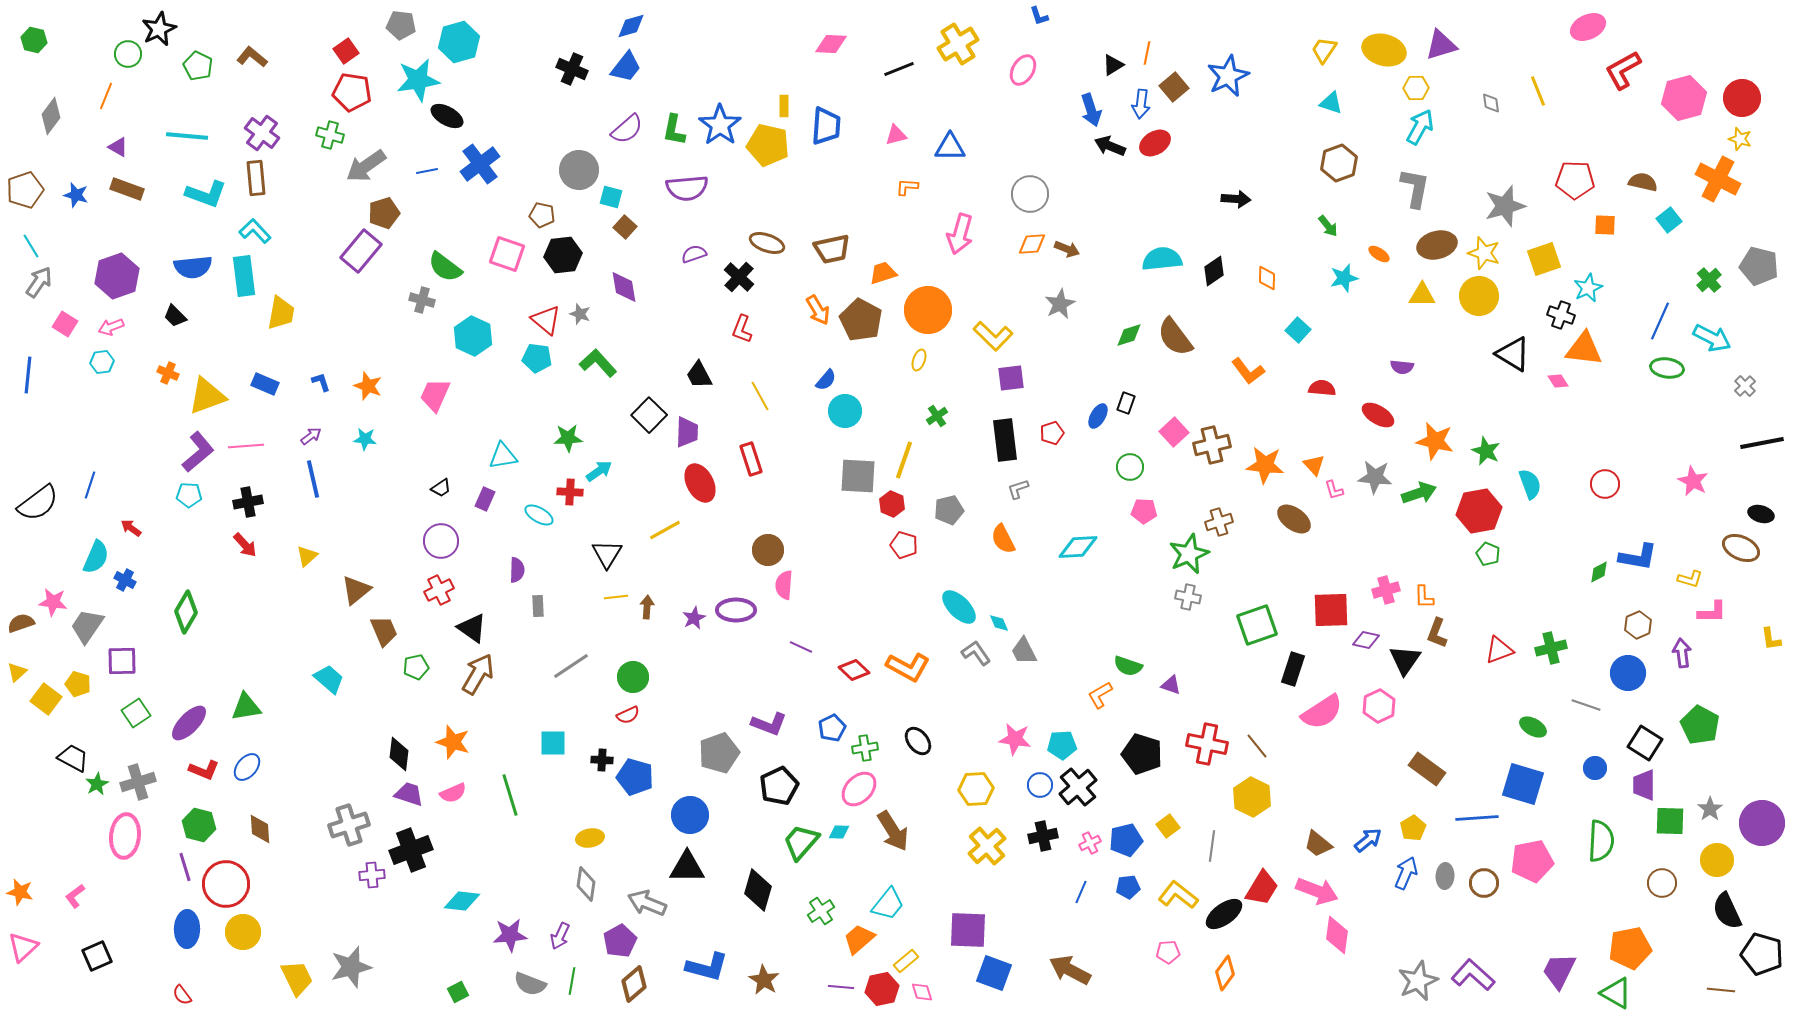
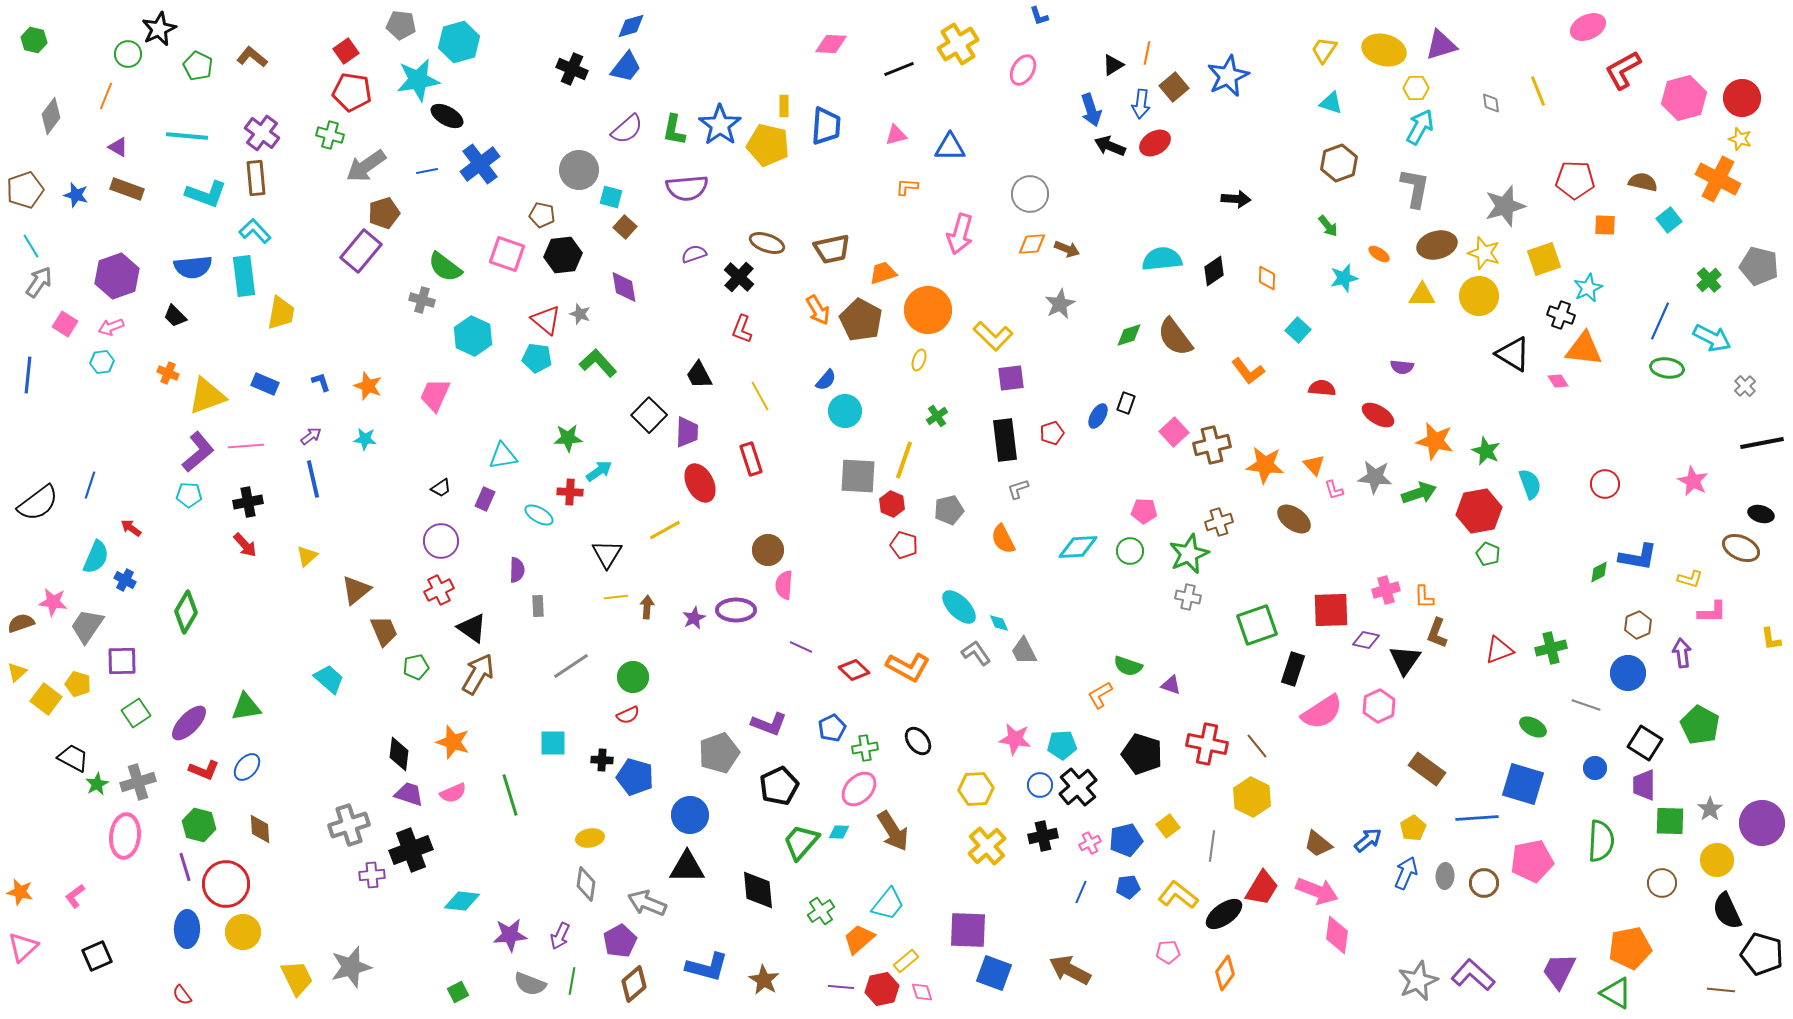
green circle at (1130, 467): moved 84 px down
black diamond at (758, 890): rotated 21 degrees counterclockwise
